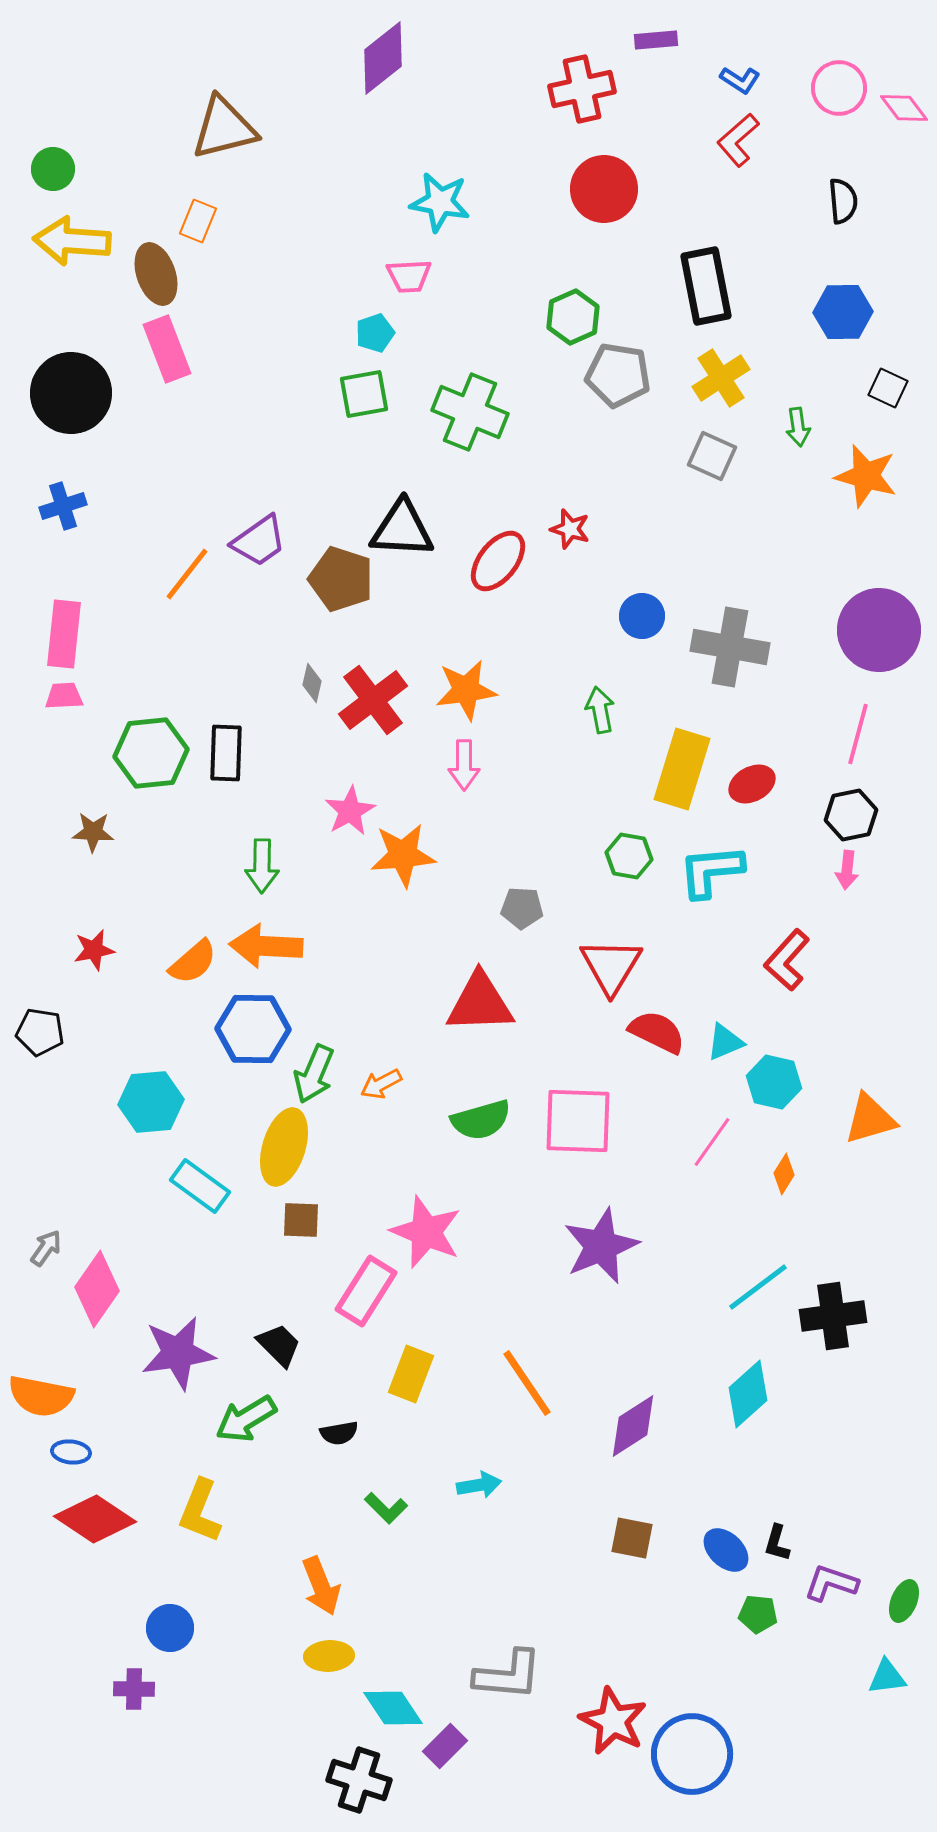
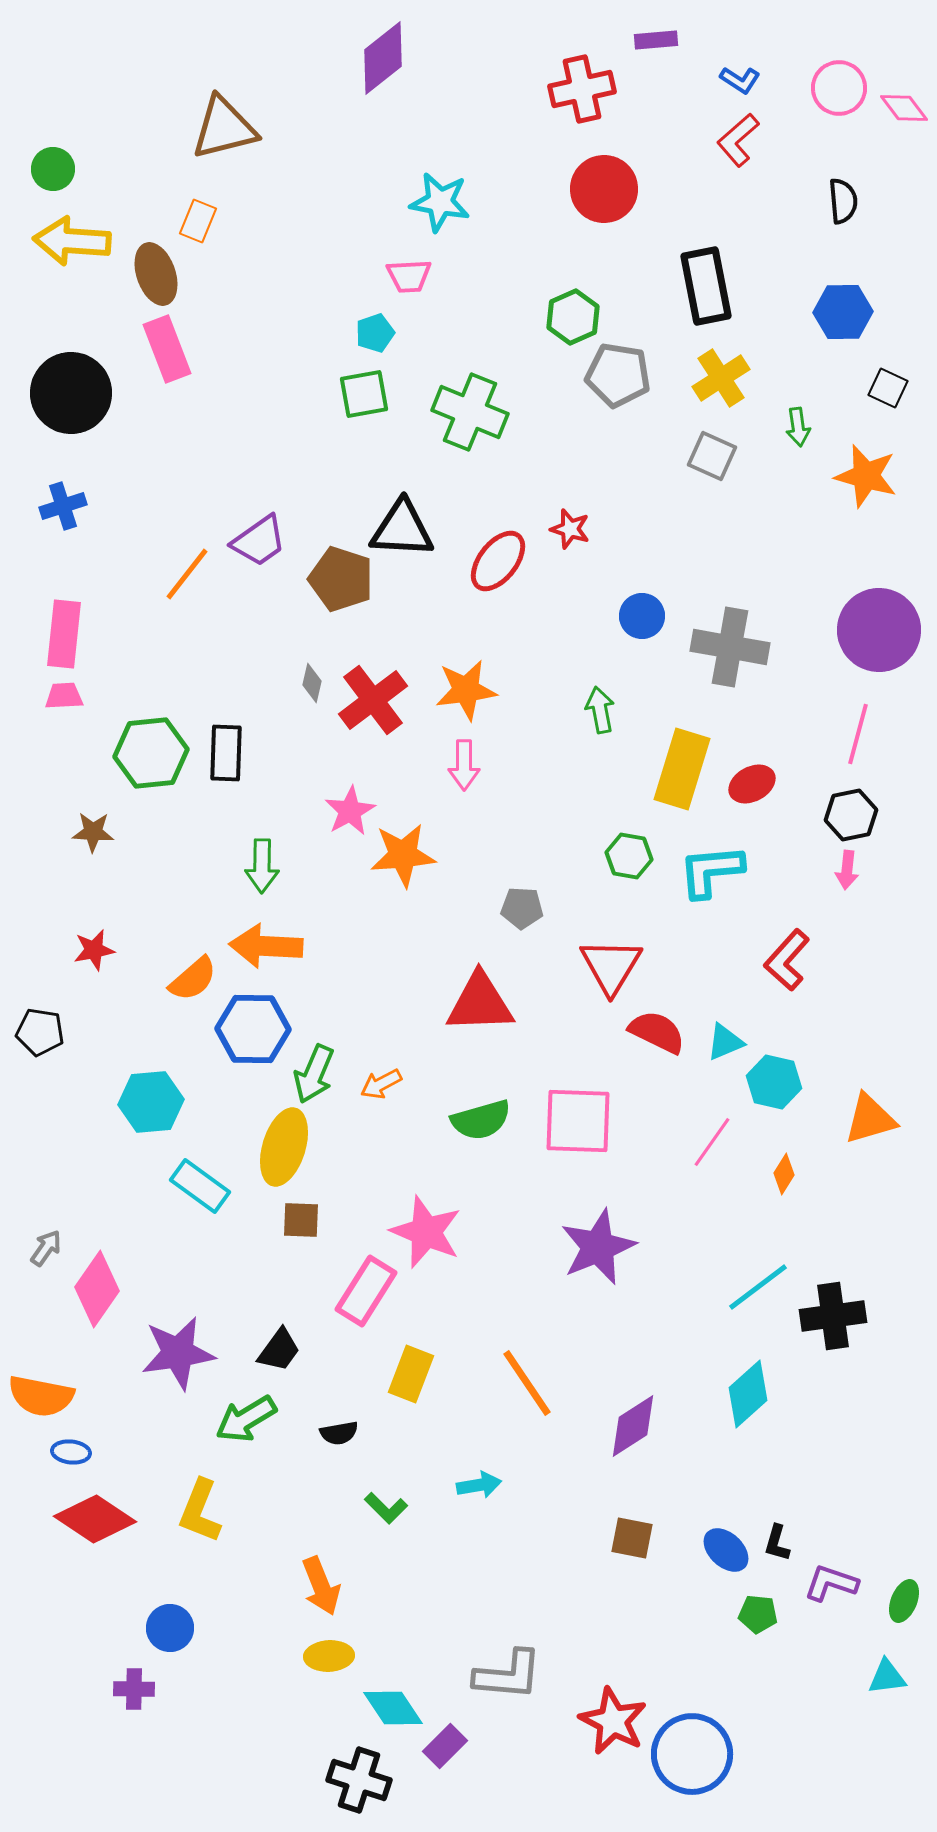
orange semicircle at (193, 962): moved 17 px down
purple star at (601, 1246): moved 3 px left, 1 px down
black trapezoid at (279, 1345): moved 5 px down; rotated 81 degrees clockwise
